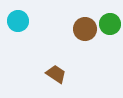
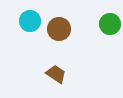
cyan circle: moved 12 px right
brown circle: moved 26 px left
